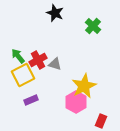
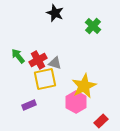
gray triangle: moved 1 px up
yellow square: moved 22 px right, 4 px down; rotated 15 degrees clockwise
purple rectangle: moved 2 px left, 5 px down
red rectangle: rotated 24 degrees clockwise
